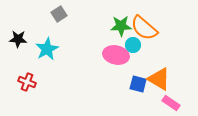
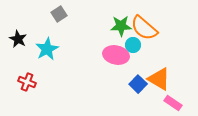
black star: rotated 24 degrees clockwise
blue square: rotated 30 degrees clockwise
pink rectangle: moved 2 px right
